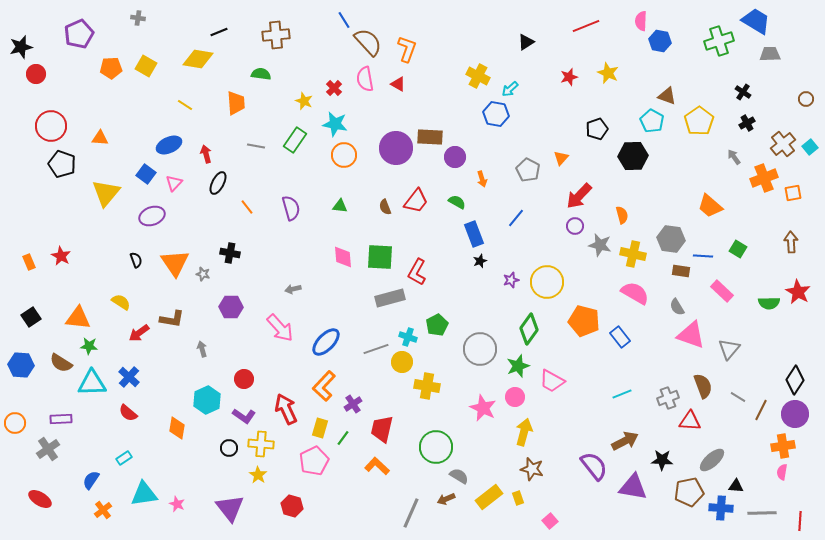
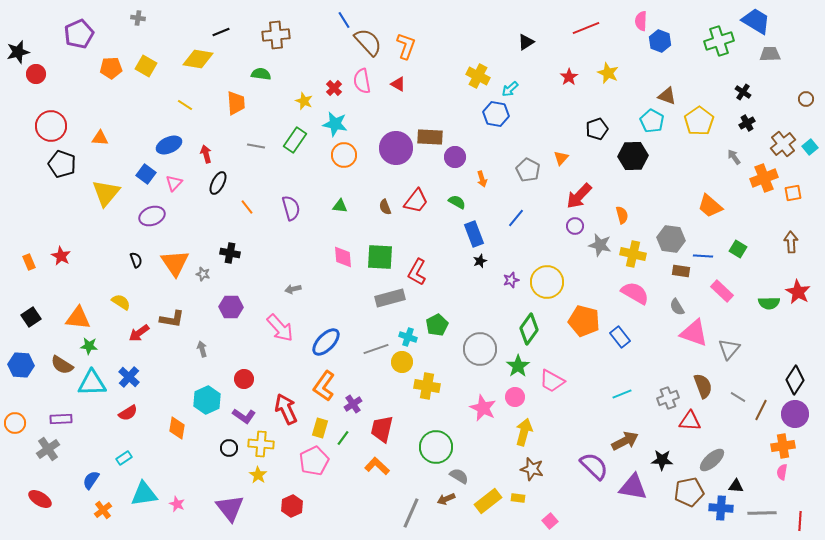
red line at (586, 26): moved 2 px down
black line at (219, 32): moved 2 px right
blue hexagon at (660, 41): rotated 10 degrees clockwise
black star at (21, 47): moved 3 px left, 5 px down
orange L-shape at (407, 49): moved 1 px left, 3 px up
red star at (569, 77): rotated 18 degrees counterclockwise
pink semicircle at (365, 79): moved 3 px left, 2 px down
pink triangle at (691, 335): moved 3 px right, 2 px up
brown semicircle at (61, 363): moved 1 px right, 2 px down
green star at (518, 366): rotated 15 degrees counterclockwise
orange L-shape at (324, 386): rotated 8 degrees counterclockwise
red semicircle at (128, 413): rotated 72 degrees counterclockwise
purple semicircle at (594, 466): rotated 8 degrees counterclockwise
yellow rectangle at (489, 497): moved 1 px left, 4 px down
yellow rectangle at (518, 498): rotated 64 degrees counterclockwise
red hexagon at (292, 506): rotated 20 degrees clockwise
